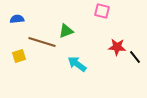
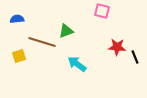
black line: rotated 16 degrees clockwise
